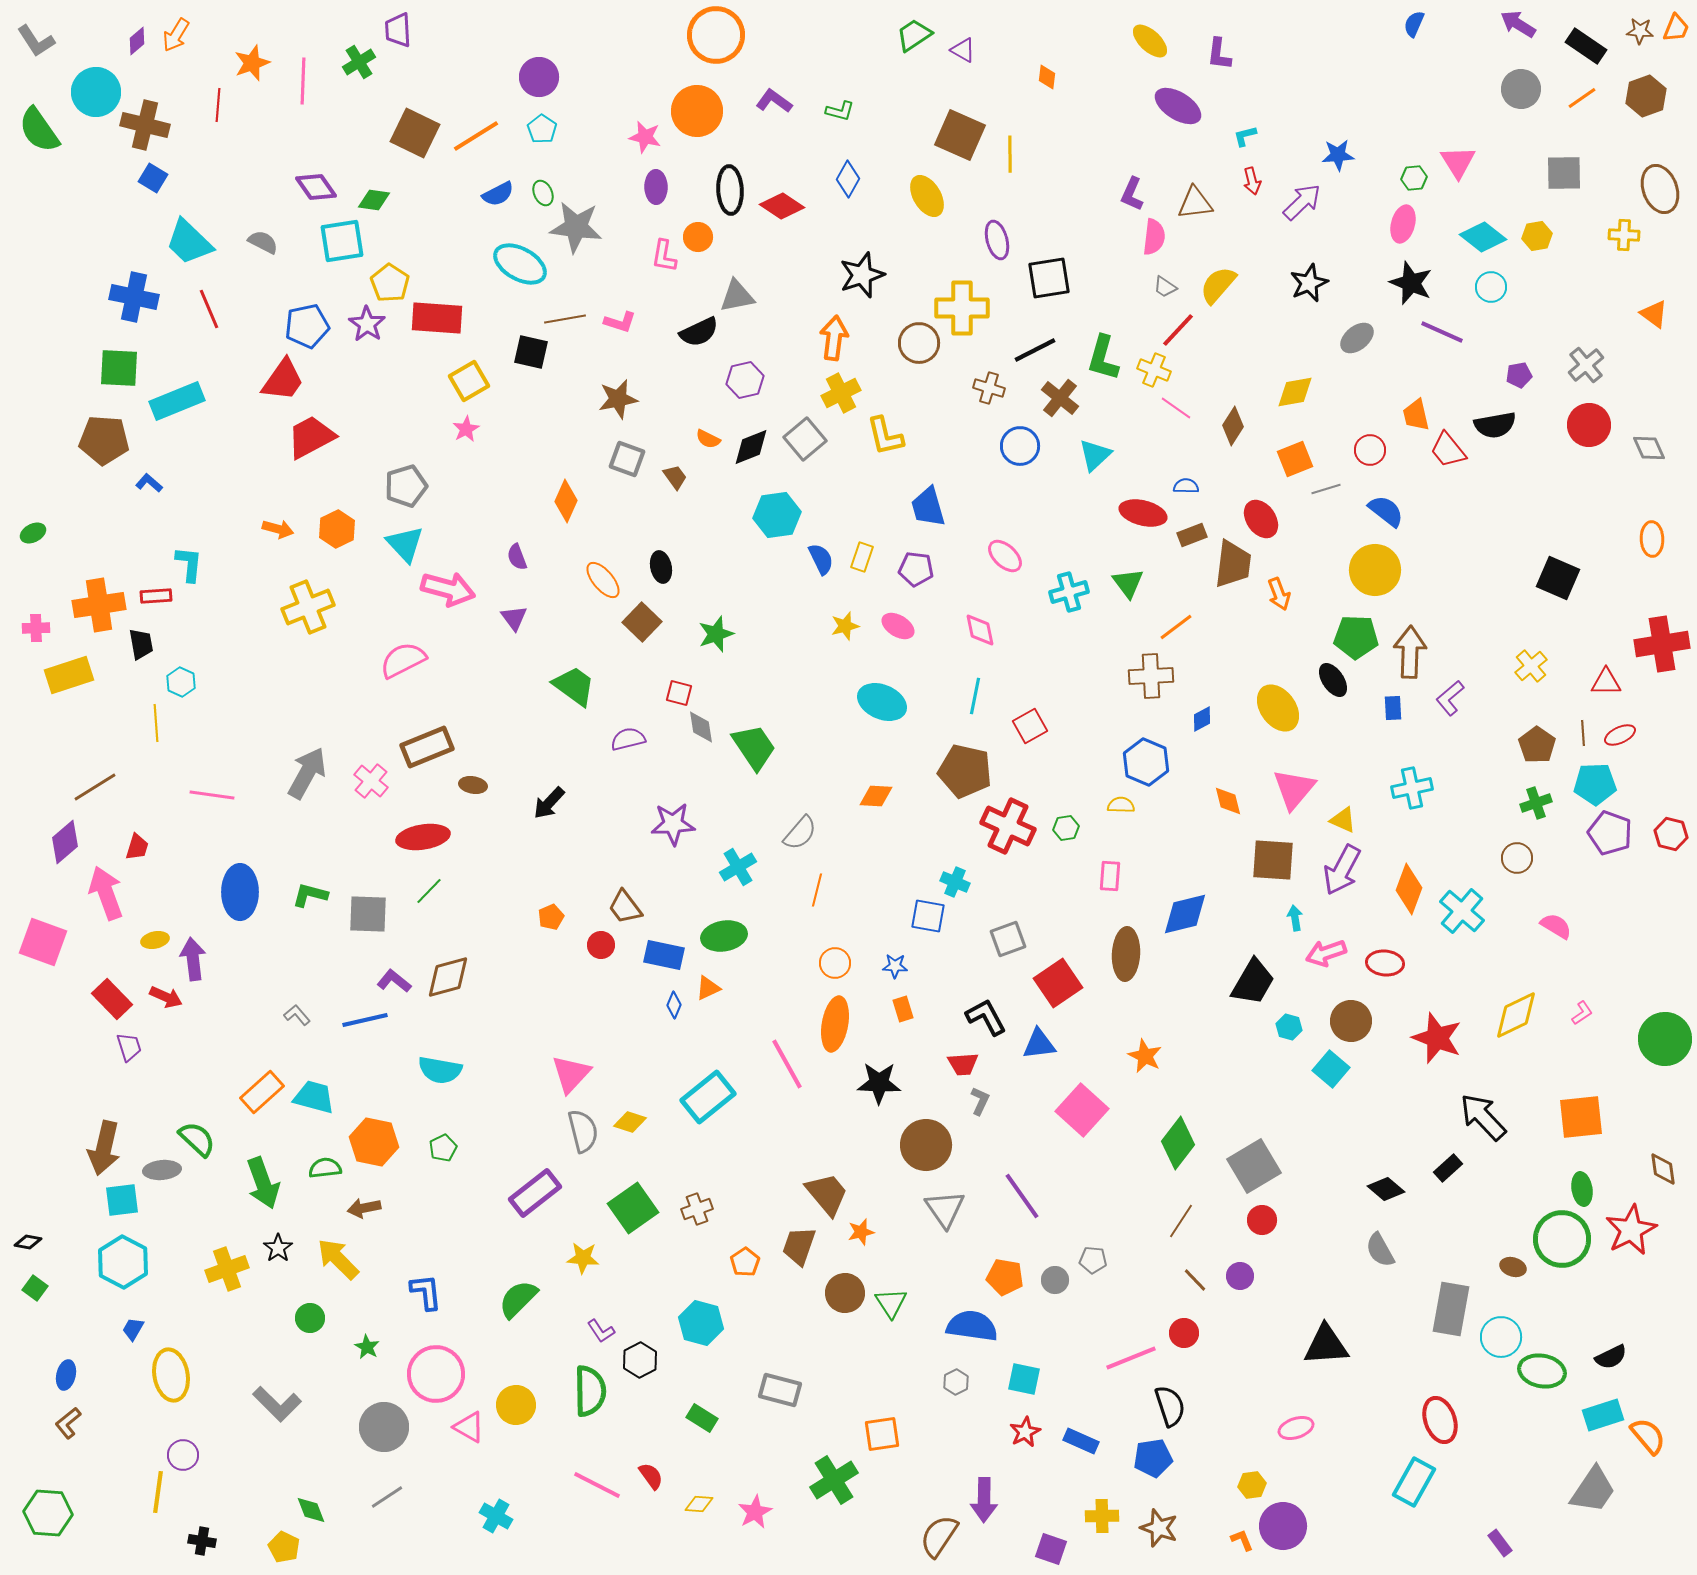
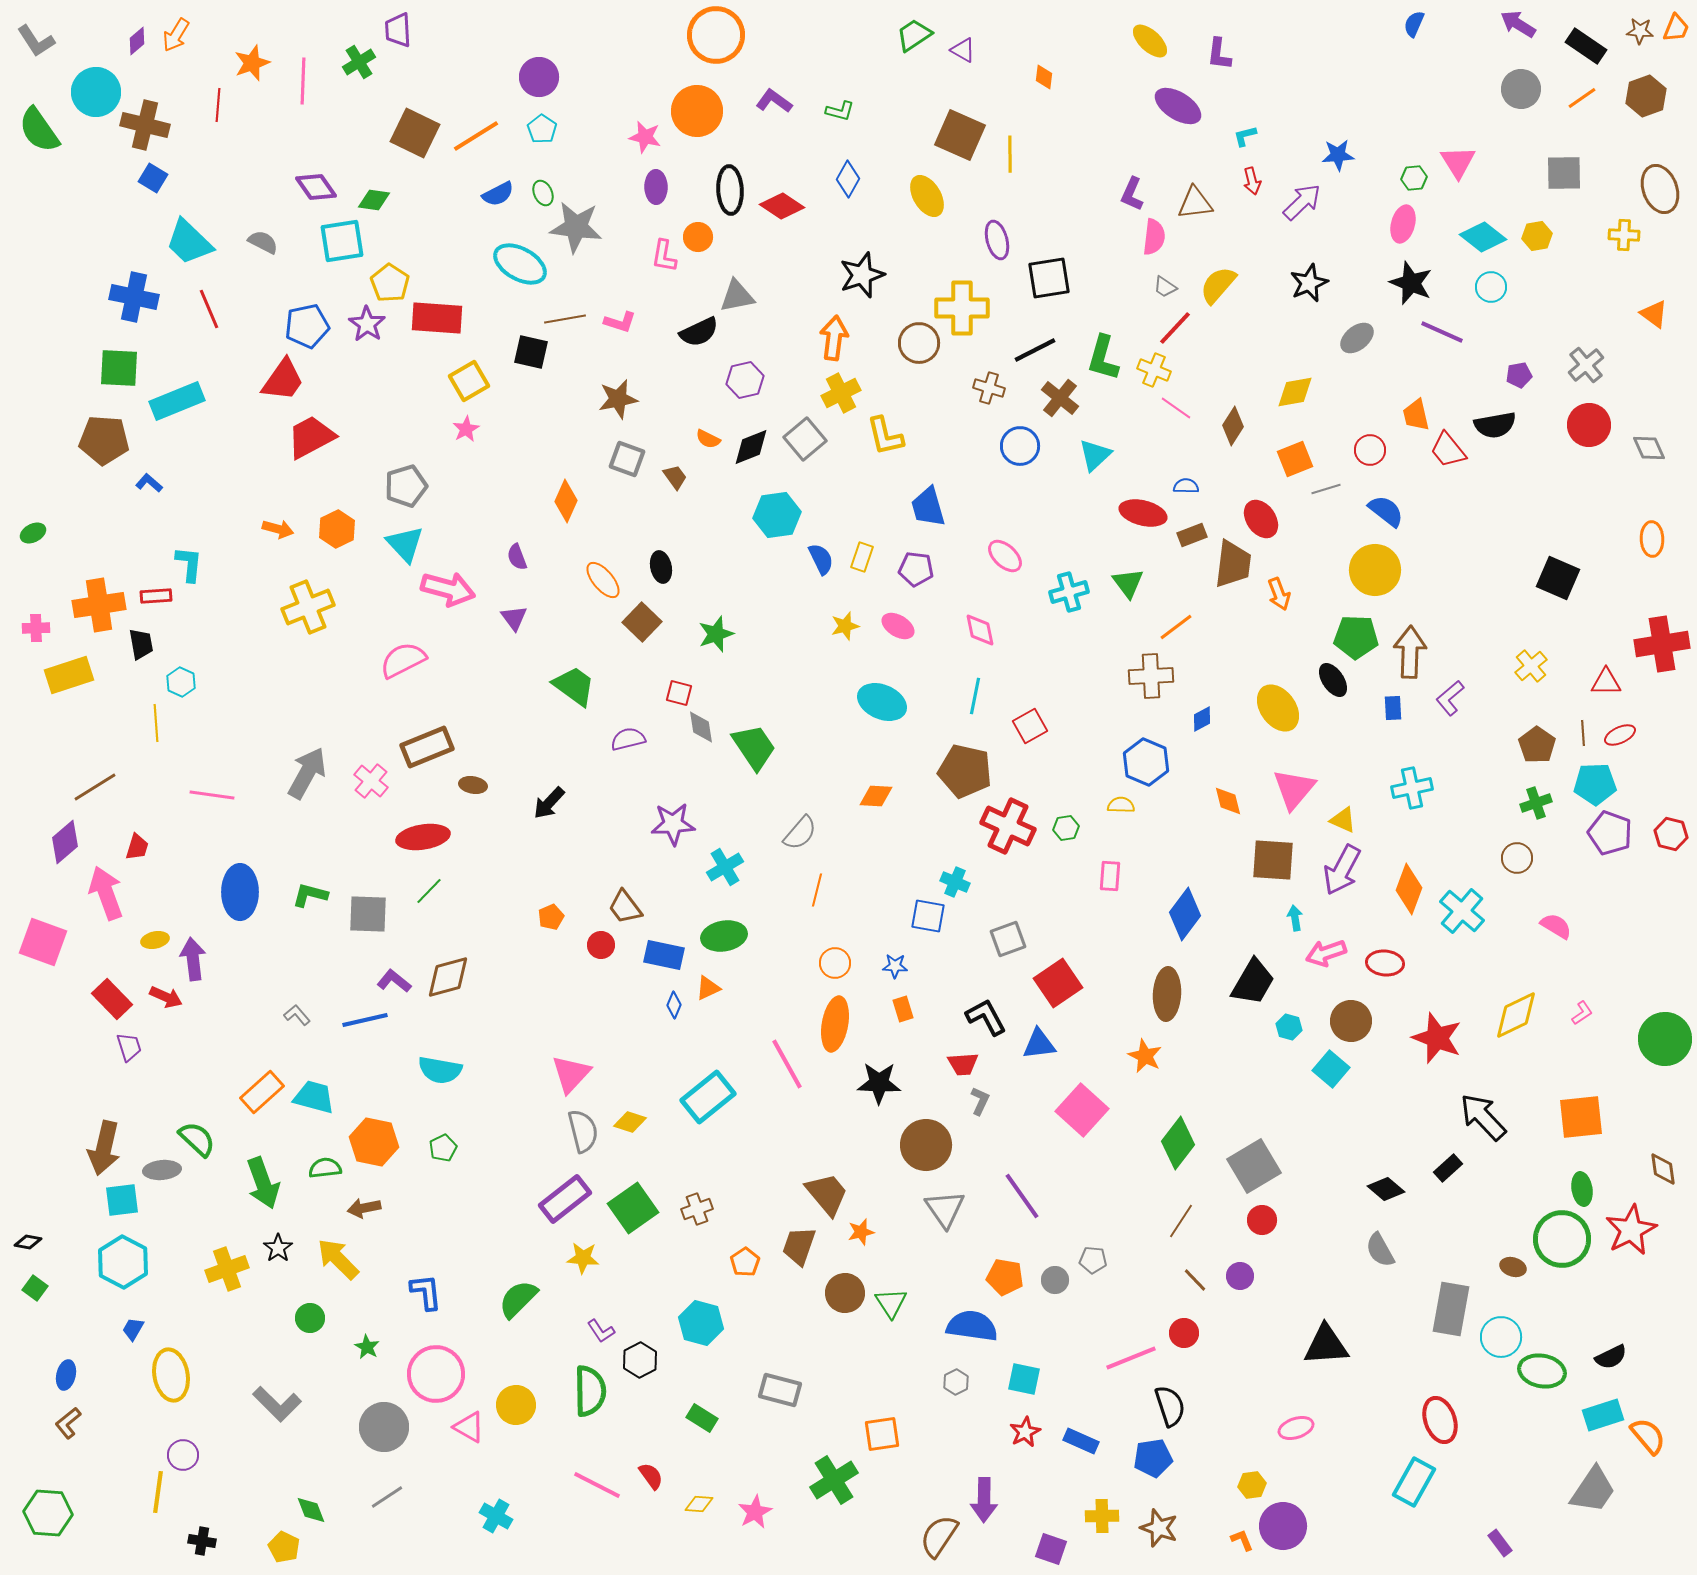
orange diamond at (1047, 77): moved 3 px left
red line at (1178, 330): moved 3 px left, 2 px up
cyan cross at (738, 867): moved 13 px left
blue diamond at (1185, 914): rotated 39 degrees counterclockwise
brown ellipse at (1126, 954): moved 41 px right, 40 px down
purple rectangle at (535, 1193): moved 30 px right, 6 px down
